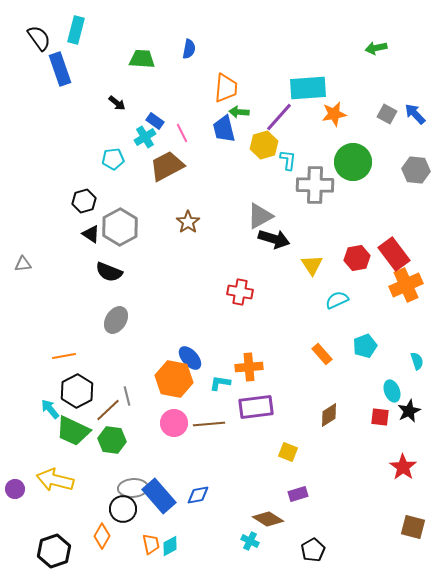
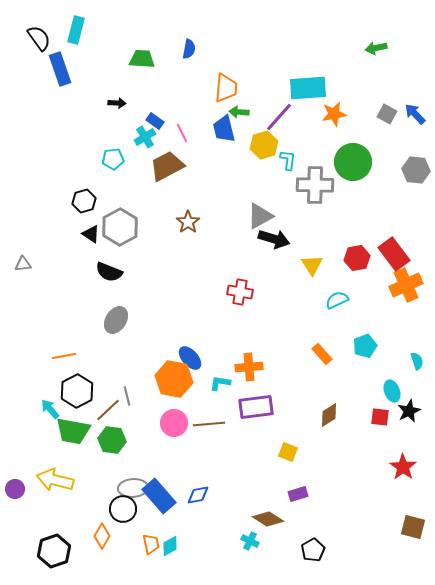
black arrow at (117, 103): rotated 36 degrees counterclockwise
green trapezoid at (73, 431): rotated 15 degrees counterclockwise
